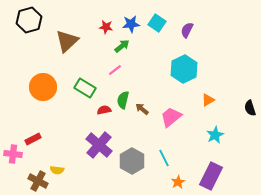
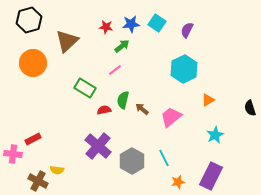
orange circle: moved 10 px left, 24 px up
purple cross: moved 1 px left, 1 px down
orange star: rotated 16 degrees clockwise
